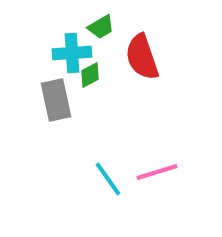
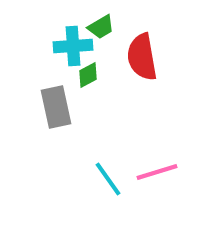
cyan cross: moved 1 px right, 7 px up
red semicircle: rotated 9 degrees clockwise
green diamond: moved 2 px left
gray rectangle: moved 7 px down
